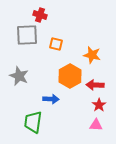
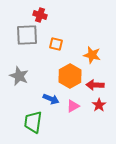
blue arrow: rotated 21 degrees clockwise
pink triangle: moved 23 px left, 19 px up; rotated 32 degrees counterclockwise
